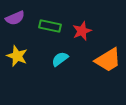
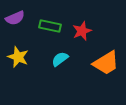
yellow star: moved 1 px right, 1 px down
orange trapezoid: moved 2 px left, 3 px down
